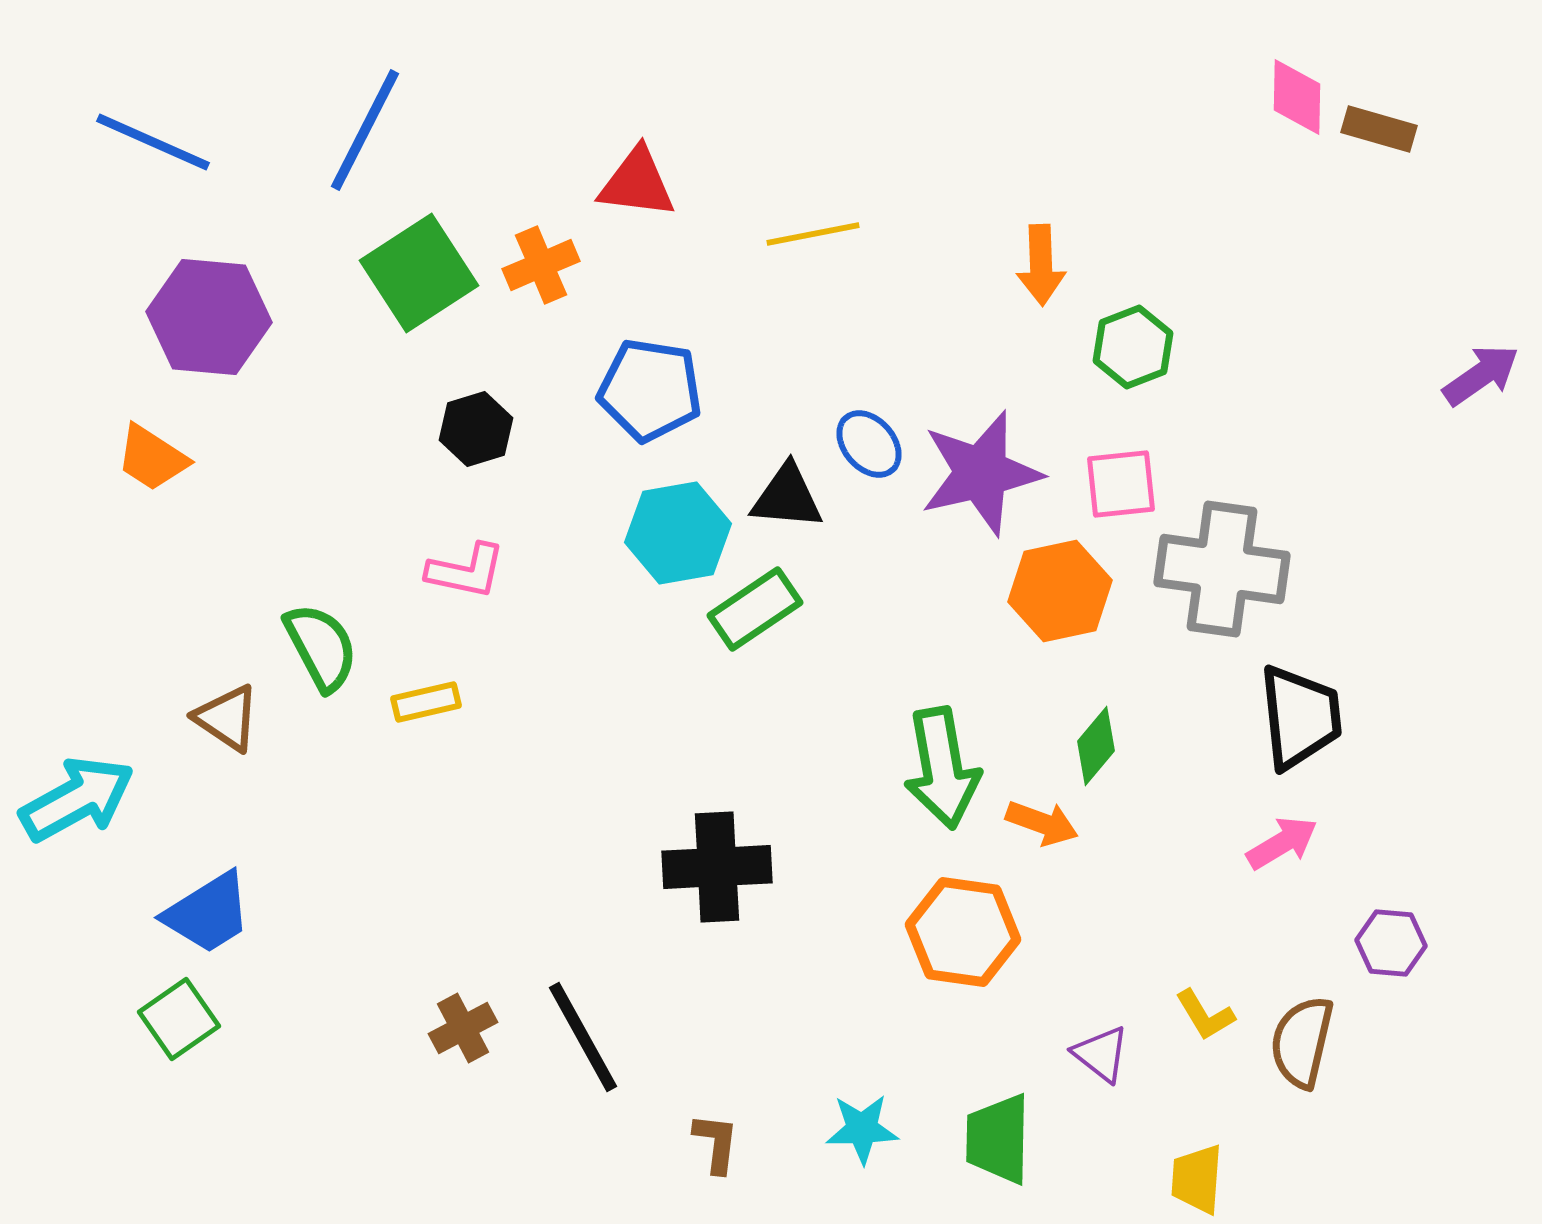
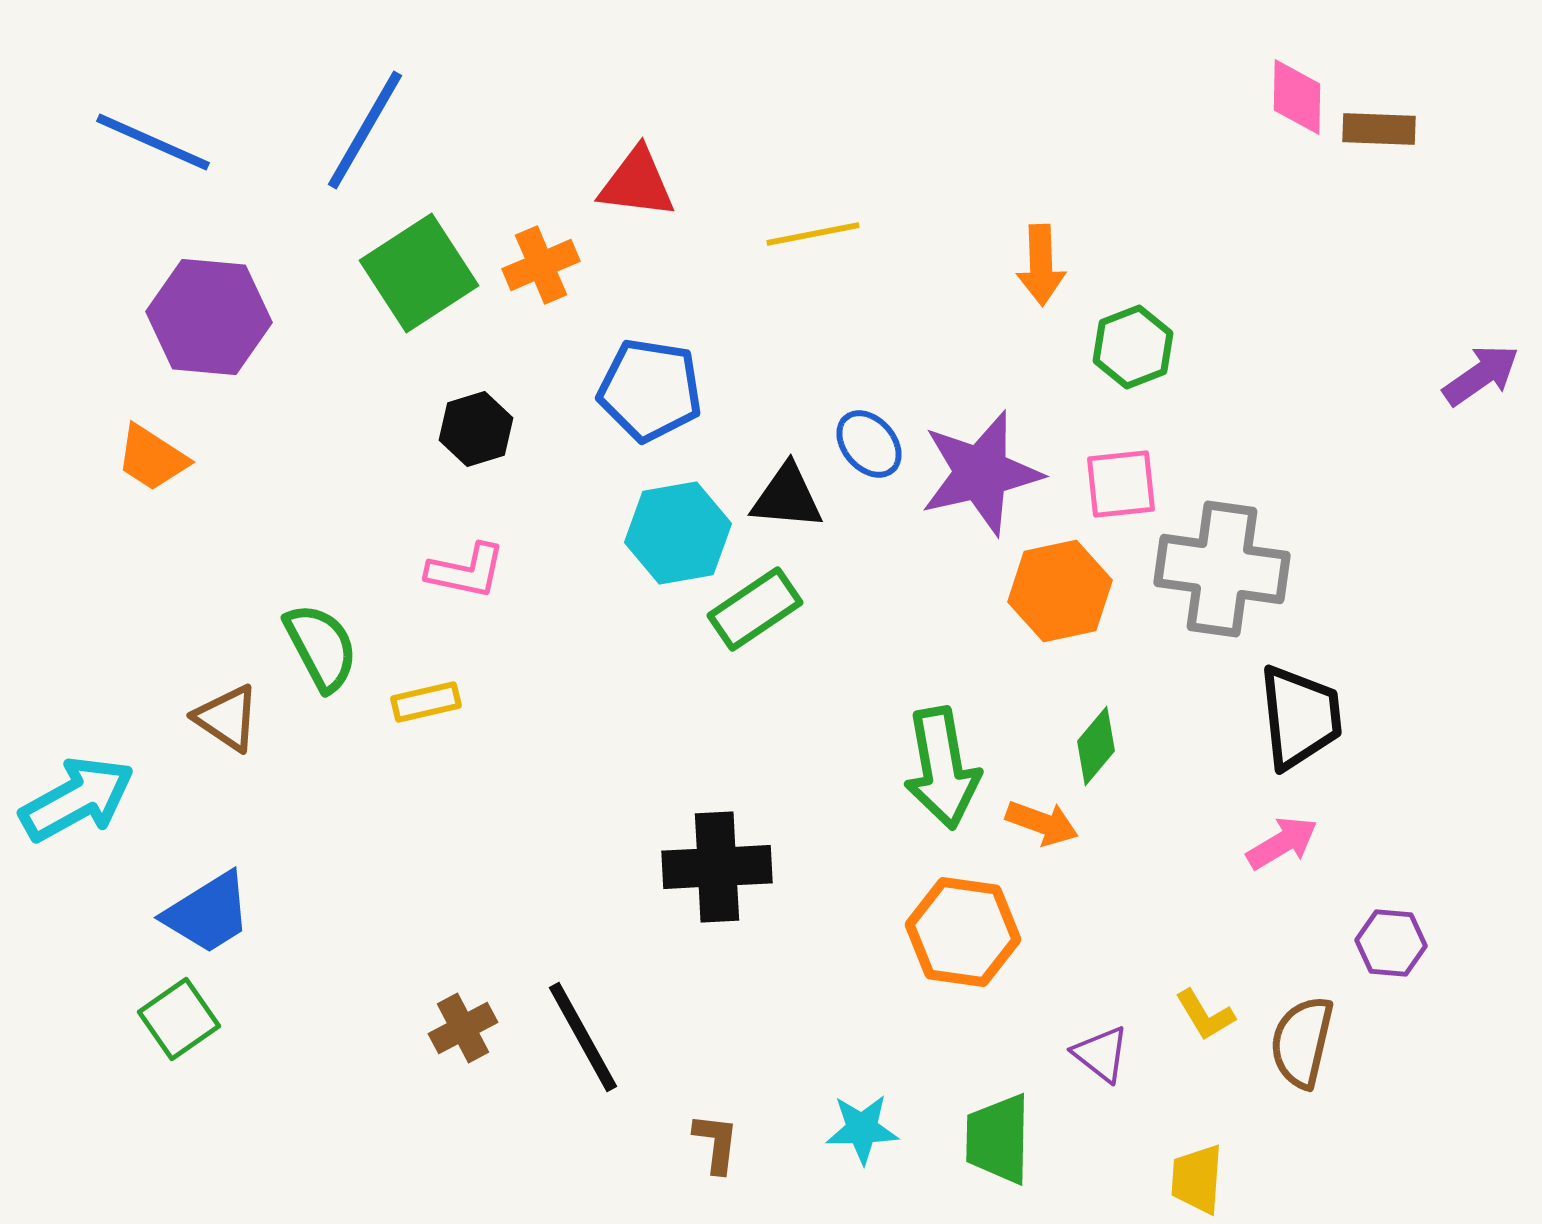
brown rectangle at (1379, 129): rotated 14 degrees counterclockwise
blue line at (365, 130): rotated 3 degrees clockwise
